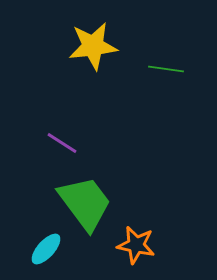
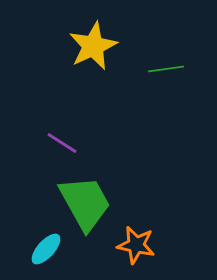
yellow star: rotated 18 degrees counterclockwise
green line: rotated 16 degrees counterclockwise
green trapezoid: rotated 8 degrees clockwise
